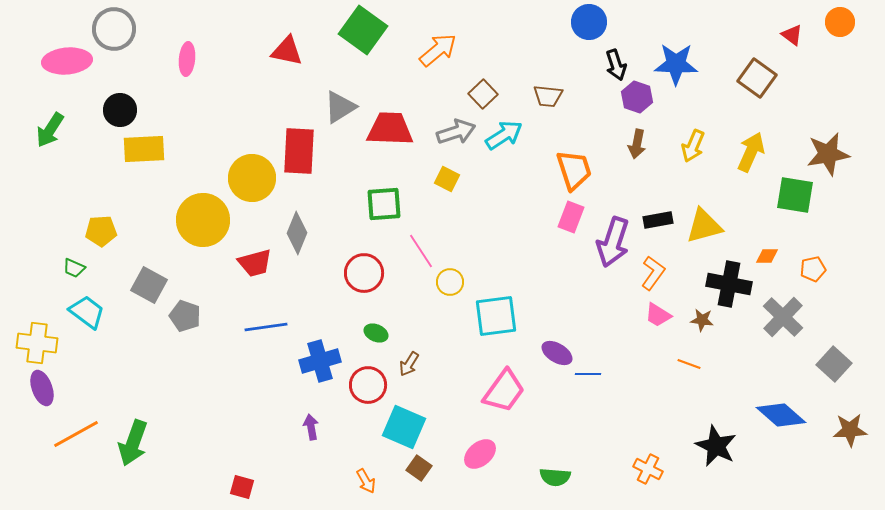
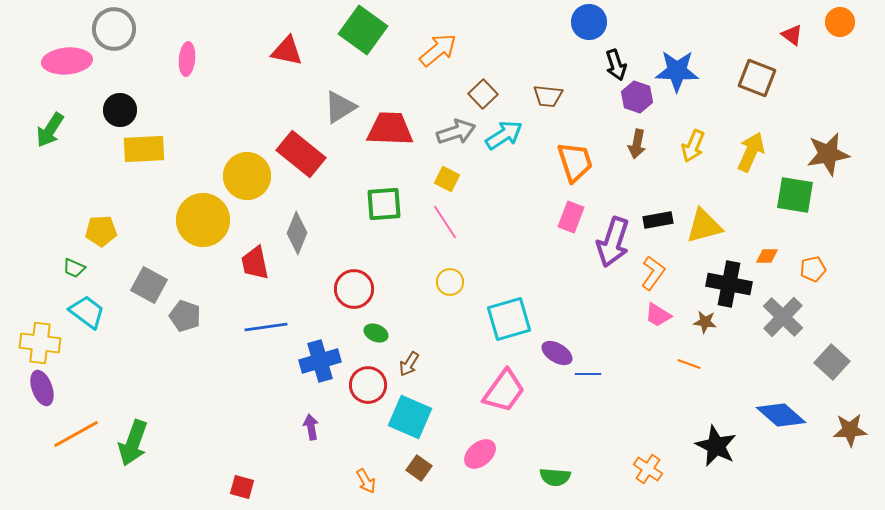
blue star at (676, 64): moved 1 px right, 7 px down
brown square at (757, 78): rotated 15 degrees counterclockwise
red rectangle at (299, 151): moved 2 px right, 3 px down; rotated 54 degrees counterclockwise
orange trapezoid at (574, 170): moved 1 px right, 8 px up
yellow circle at (252, 178): moved 5 px left, 2 px up
pink line at (421, 251): moved 24 px right, 29 px up
red trapezoid at (255, 263): rotated 93 degrees clockwise
red circle at (364, 273): moved 10 px left, 16 px down
cyan square at (496, 316): moved 13 px right, 3 px down; rotated 9 degrees counterclockwise
brown star at (702, 320): moved 3 px right, 2 px down
yellow cross at (37, 343): moved 3 px right
gray square at (834, 364): moved 2 px left, 2 px up
cyan square at (404, 427): moved 6 px right, 10 px up
orange cross at (648, 469): rotated 8 degrees clockwise
